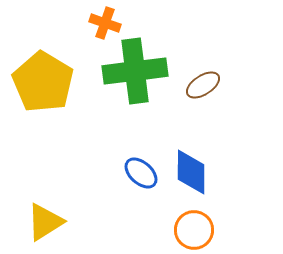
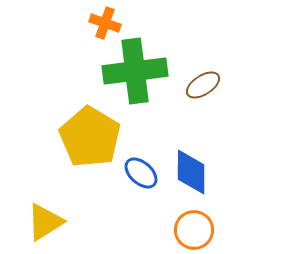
yellow pentagon: moved 47 px right, 55 px down
